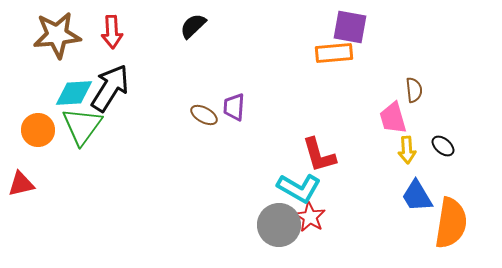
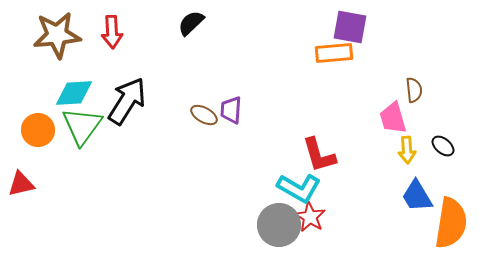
black semicircle: moved 2 px left, 3 px up
black arrow: moved 17 px right, 13 px down
purple trapezoid: moved 3 px left, 3 px down
